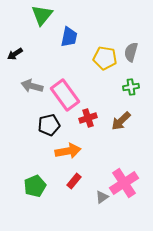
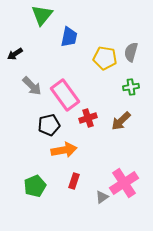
gray arrow: rotated 150 degrees counterclockwise
orange arrow: moved 4 px left, 1 px up
red rectangle: rotated 21 degrees counterclockwise
